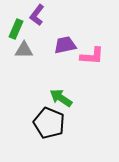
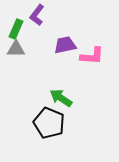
gray triangle: moved 8 px left, 1 px up
